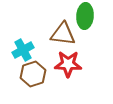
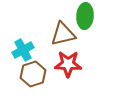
brown triangle: rotated 20 degrees counterclockwise
